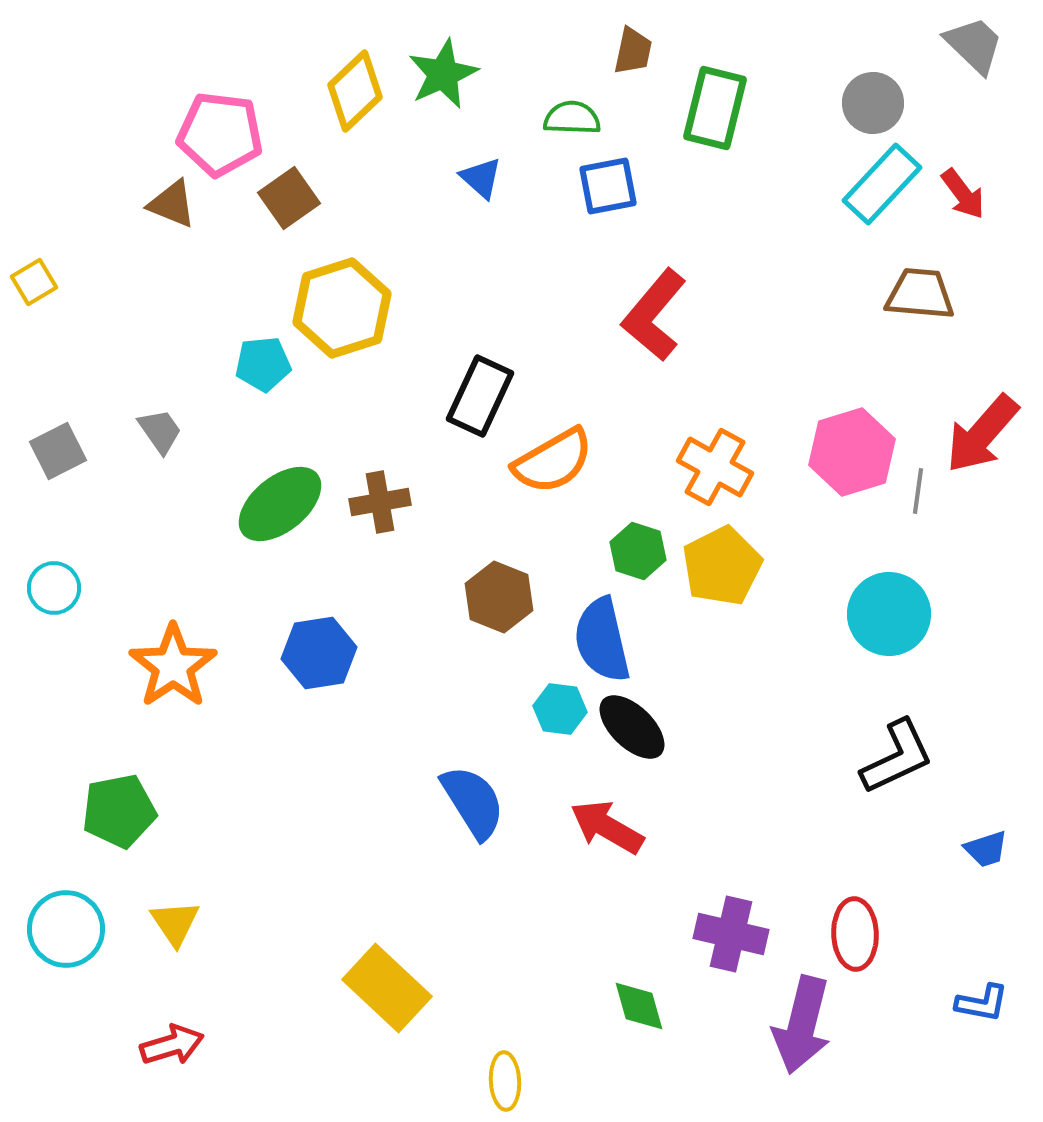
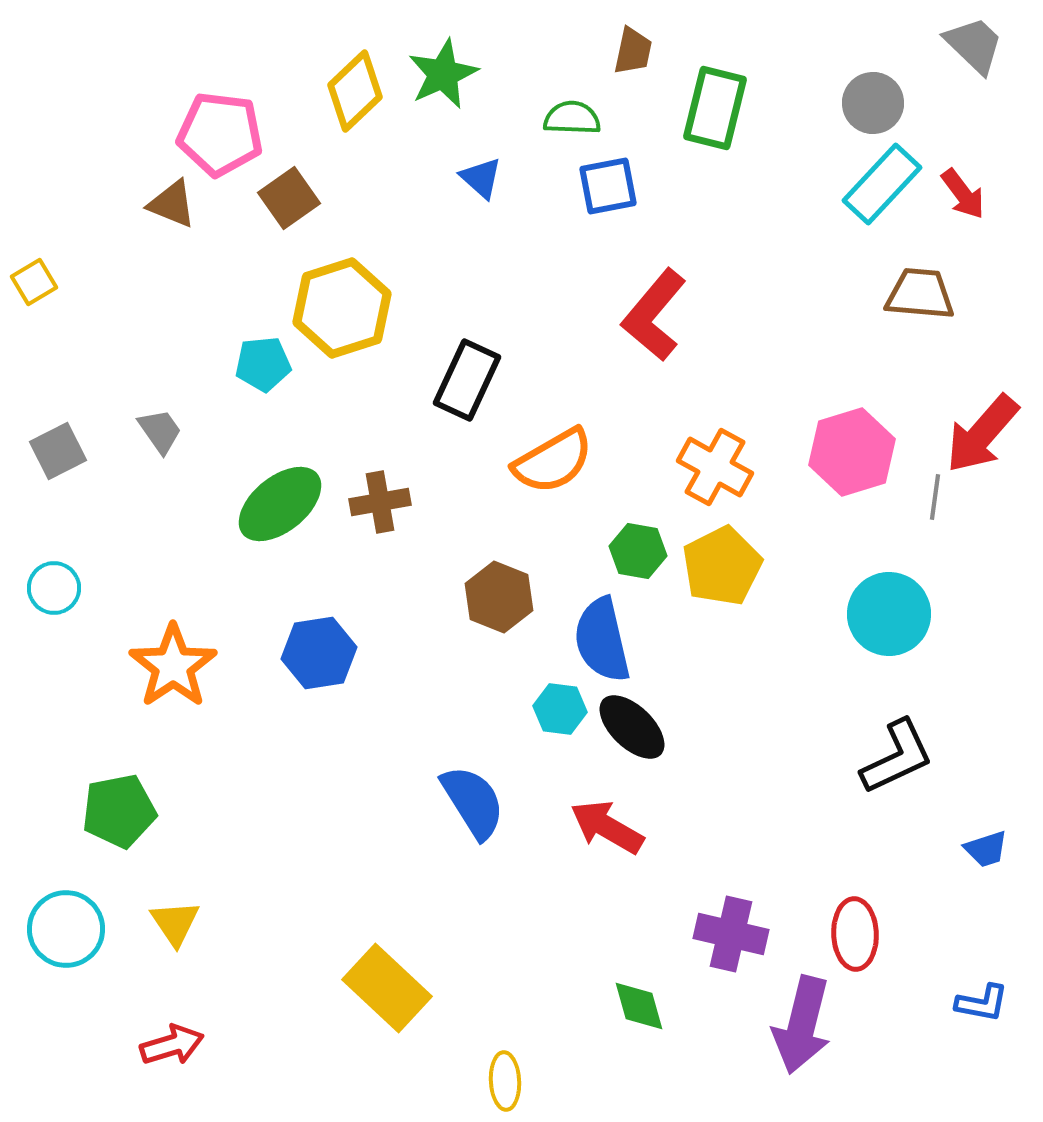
black rectangle at (480, 396): moved 13 px left, 16 px up
gray line at (918, 491): moved 17 px right, 6 px down
green hexagon at (638, 551): rotated 8 degrees counterclockwise
